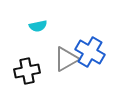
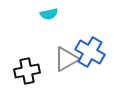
cyan semicircle: moved 11 px right, 12 px up
